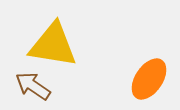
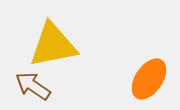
yellow triangle: rotated 20 degrees counterclockwise
